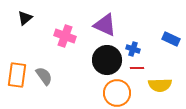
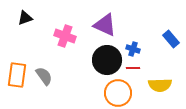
black triangle: rotated 21 degrees clockwise
blue rectangle: rotated 24 degrees clockwise
red line: moved 4 px left
orange circle: moved 1 px right
